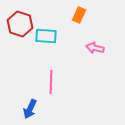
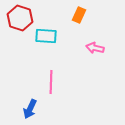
red hexagon: moved 6 px up
